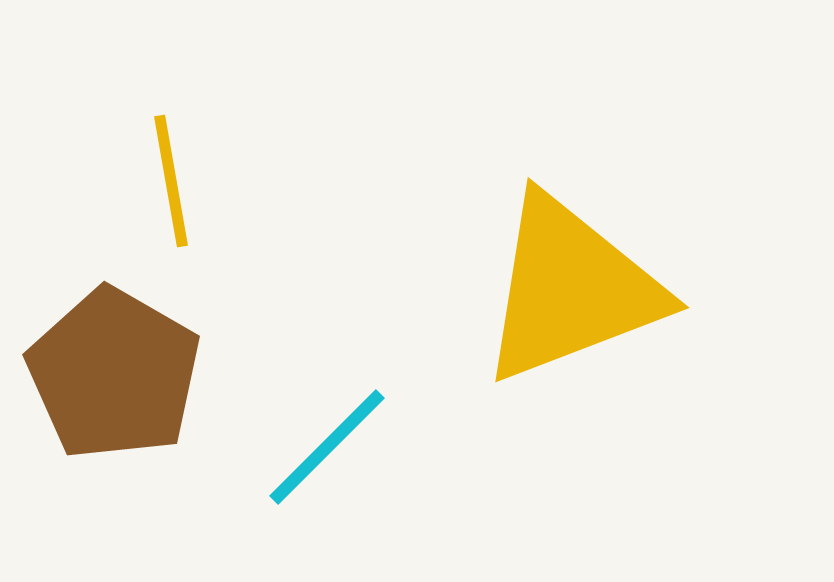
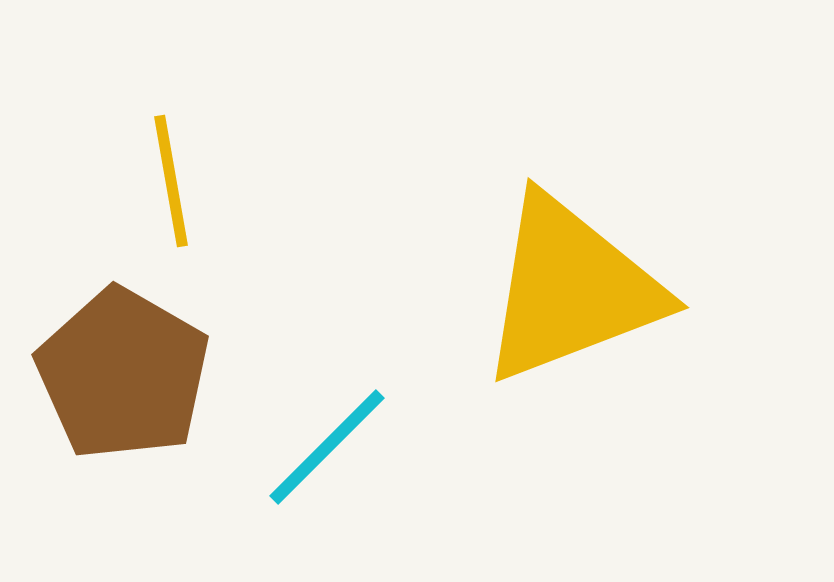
brown pentagon: moved 9 px right
